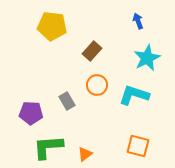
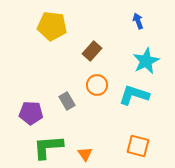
cyan star: moved 1 px left, 3 px down
orange triangle: rotated 28 degrees counterclockwise
